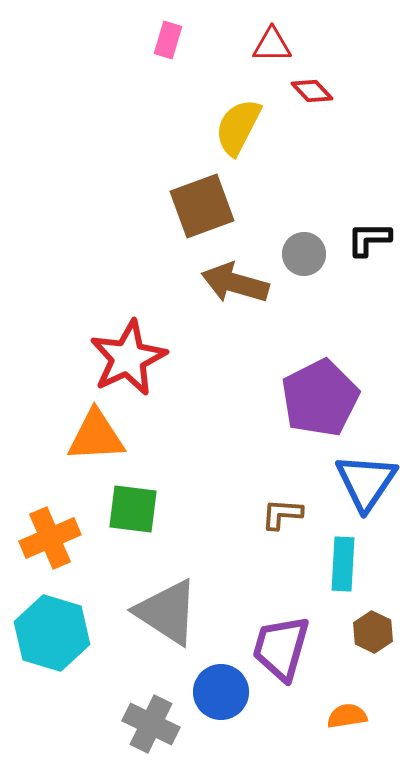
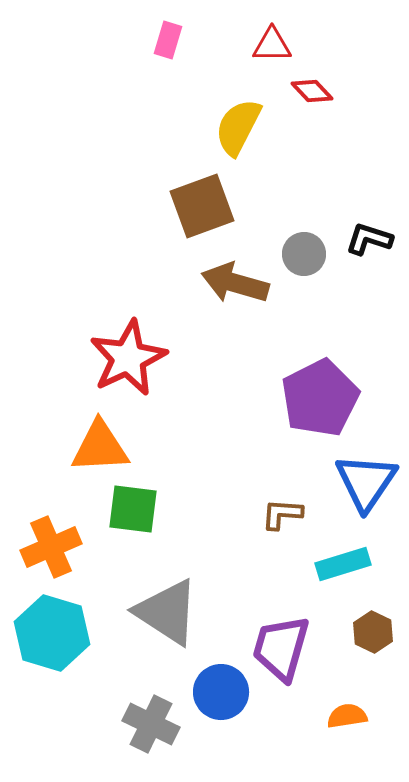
black L-shape: rotated 18 degrees clockwise
orange triangle: moved 4 px right, 11 px down
orange cross: moved 1 px right, 9 px down
cyan rectangle: rotated 70 degrees clockwise
